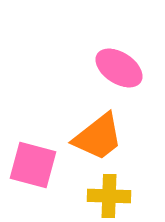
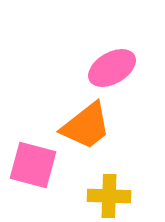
pink ellipse: moved 7 px left; rotated 63 degrees counterclockwise
orange trapezoid: moved 12 px left, 11 px up
